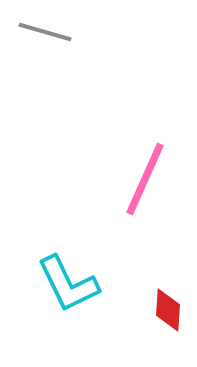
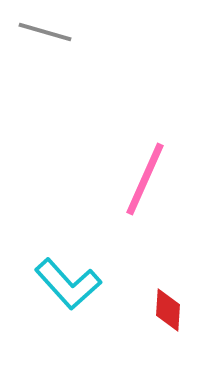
cyan L-shape: rotated 16 degrees counterclockwise
